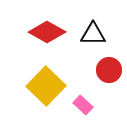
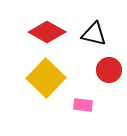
black triangle: moved 1 px right; rotated 12 degrees clockwise
yellow square: moved 8 px up
pink rectangle: rotated 36 degrees counterclockwise
